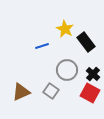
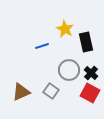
black rectangle: rotated 24 degrees clockwise
gray circle: moved 2 px right
black cross: moved 2 px left, 1 px up
